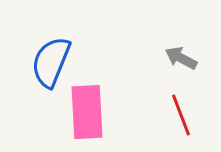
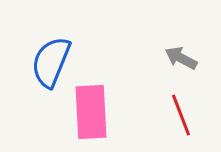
pink rectangle: moved 4 px right
